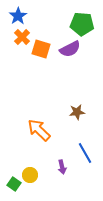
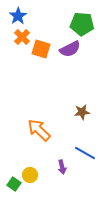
brown star: moved 5 px right
blue line: rotated 30 degrees counterclockwise
